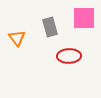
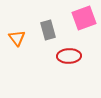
pink square: rotated 20 degrees counterclockwise
gray rectangle: moved 2 px left, 3 px down
